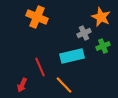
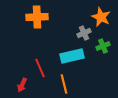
orange cross: rotated 25 degrees counterclockwise
red line: moved 1 px down
orange line: moved 1 px up; rotated 30 degrees clockwise
